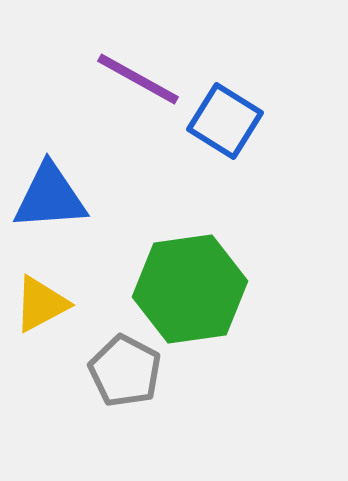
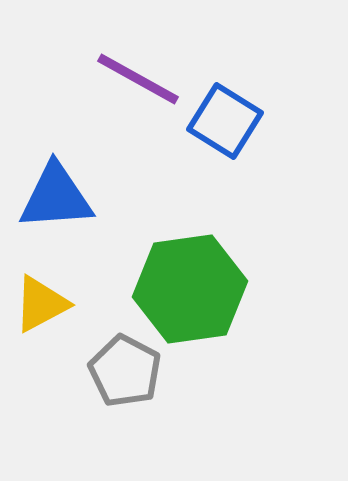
blue triangle: moved 6 px right
